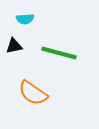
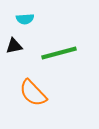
green line: rotated 30 degrees counterclockwise
orange semicircle: rotated 12 degrees clockwise
